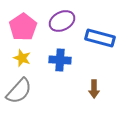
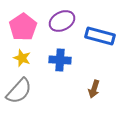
blue rectangle: moved 2 px up
brown arrow: rotated 18 degrees clockwise
